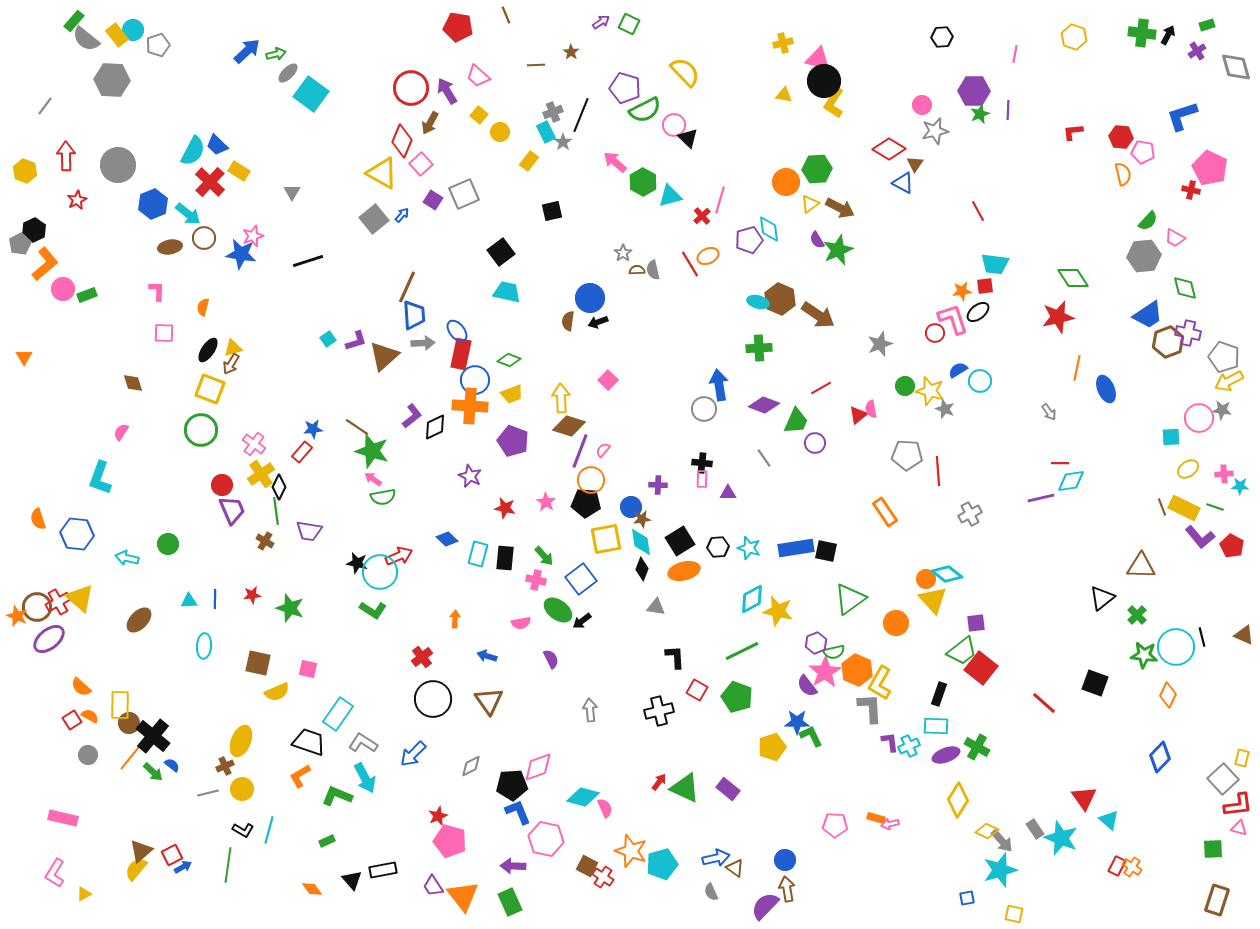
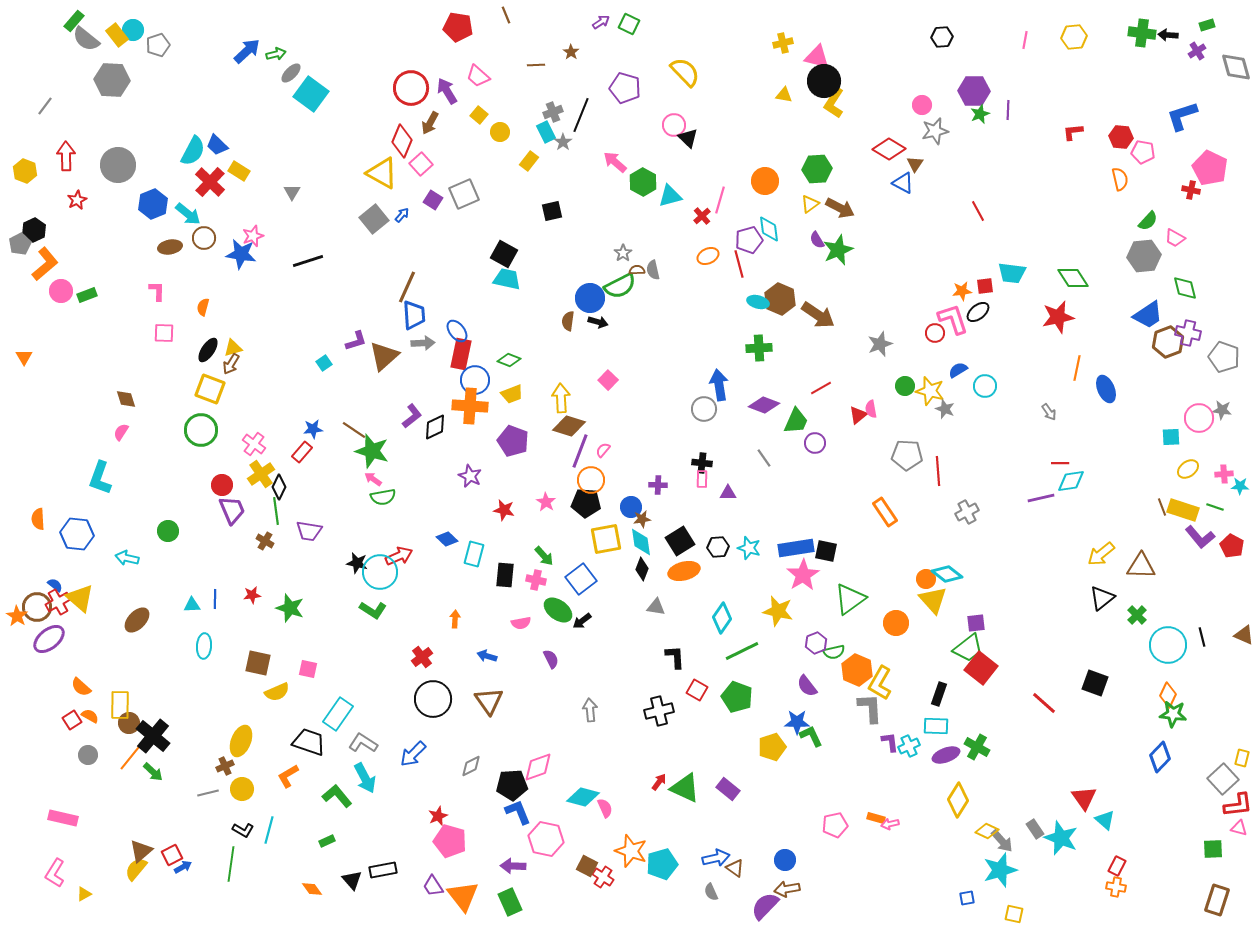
black arrow at (1168, 35): rotated 114 degrees counterclockwise
yellow hexagon at (1074, 37): rotated 25 degrees counterclockwise
pink line at (1015, 54): moved 10 px right, 14 px up
pink triangle at (818, 59): moved 1 px left, 2 px up
gray ellipse at (288, 73): moved 3 px right
green semicircle at (645, 110): moved 25 px left, 176 px down
orange semicircle at (1123, 174): moved 3 px left, 5 px down
orange circle at (786, 182): moved 21 px left, 1 px up
black square at (501, 252): moved 3 px right, 2 px down; rotated 24 degrees counterclockwise
red line at (690, 264): moved 49 px right; rotated 16 degrees clockwise
cyan trapezoid at (995, 264): moved 17 px right, 9 px down
pink circle at (63, 289): moved 2 px left, 2 px down
cyan trapezoid at (507, 292): moved 13 px up
black arrow at (598, 322): rotated 144 degrees counterclockwise
cyan square at (328, 339): moved 4 px left, 24 px down
cyan circle at (980, 381): moved 5 px right, 5 px down
yellow arrow at (1229, 381): moved 128 px left, 173 px down; rotated 12 degrees counterclockwise
brown diamond at (133, 383): moved 7 px left, 16 px down
brown line at (357, 427): moved 3 px left, 3 px down
red star at (505, 508): moved 1 px left, 2 px down
yellow rectangle at (1184, 508): moved 1 px left, 2 px down; rotated 8 degrees counterclockwise
gray cross at (970, 514): moved 3 px left, 2 px up
orange semicircle at (38, 519): rotated 15 degrees clockwise
green circle at (168, 544): moved 13 px up
cyan rectangle at (478, 554): moved 4 px left
black rectangle at (505, 558): moved 17 px down
cyan diamond at (752, 599): moved 30 px left, 19 px down; rotated 28 degrees counterclockwise
cyan triangle at (189, 601): moved 3 px right, 4 px down
orange star at (17, 616): rotated 10 degrees clockwise
brown ellipse at (139, 620): moved 2 px left
cyan circle at (1176, 647): moved 8 px left, 2 px up
green trapezoid at (962, 651): moved 6 px right, 3 px up
green star at (1144, 655): moved 29 px right, 59 px down
pink star at (825, 672): moved 22 px left, 97 px up
blue semicircle at (172, 765): moved 117 px left, 180 px up
orange L-shape at (300, 776): moved 12 px left
green L-shape at (337, 796): rotated 28 degrees clockwise
cyan triangle at (1109, 820): moved 4 px left
pink pentagon at (835, 825): rotated 15 degrees counterclockwise
green line at (228, 865): moved 3 px right, 1 px up
orange cross at (1132, 867): moved 16 px left, 20 px down; rotated 24 degrees counterclockwise
brown arrow at (787, 889): rotated 90 degrees counterclockwise
